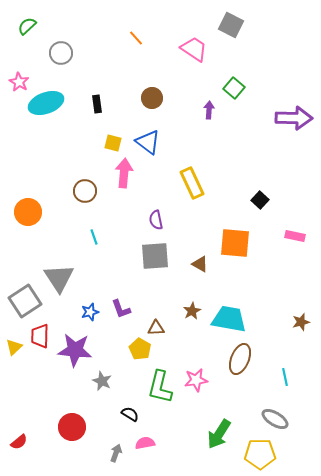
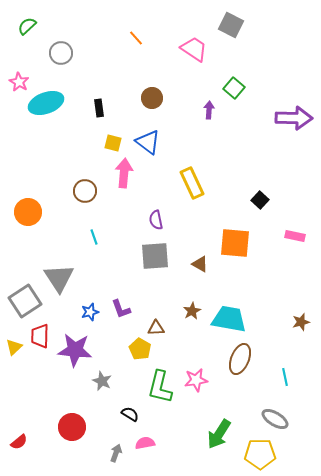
black rectangle at (97, 104): moved 2 px right, 4 px down
